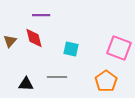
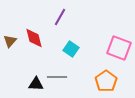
purple line: moved 19 px right, 2 px down; rotated 60 degrees counterclockwise
cyan square: rotated 21 degrees clockwise
black triangle: moved 10 px right
